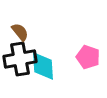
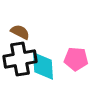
brown semicircle: rotated 24 degrees counterclockwise
pink pentagon: moved 12 px left, 2 px down; rotated 15 degrees counterclockwise
